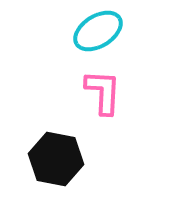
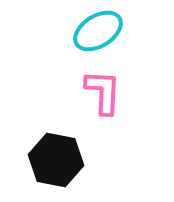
black hexagon: moved 1 px down
